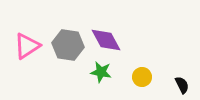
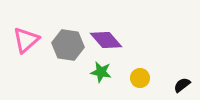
purple diamond: rotated 12 degrees counterclockwise
pink triangle: moved 1 px left, 6 px up; rotated 8 degrees counterclockwise
yellow circle: moved 2 px left, 1 px down
black semicircle: rotated 102 degrees counterclockwise
